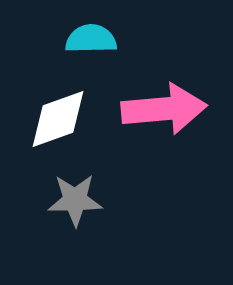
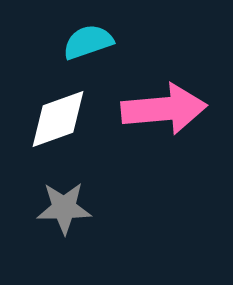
cyan semicircle: moved 3 px left, 3 px down; rotated 18 degrees counterclockwise
gray star: moved 11 px left, 8 px down
